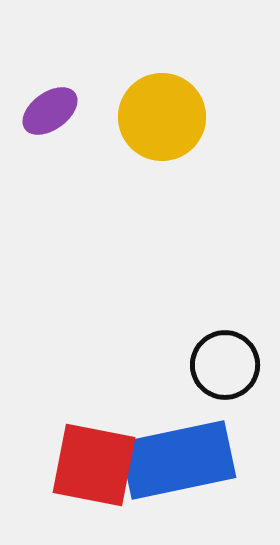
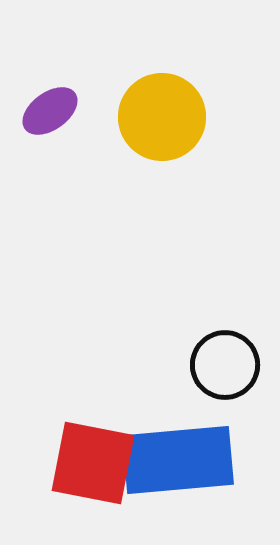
blue rectangle: rotated 7 degrees clockwise
red square: moved 1 px left, 2 px up
